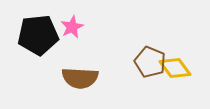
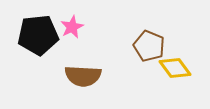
brown pentagon: moved 1 px left, 16 px up
brown semicircle: moved 3 px right, 2 px up
